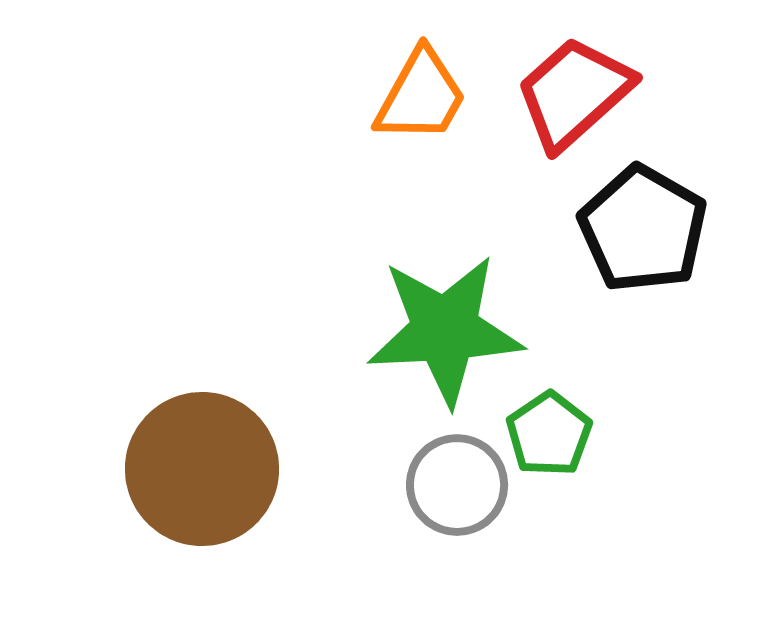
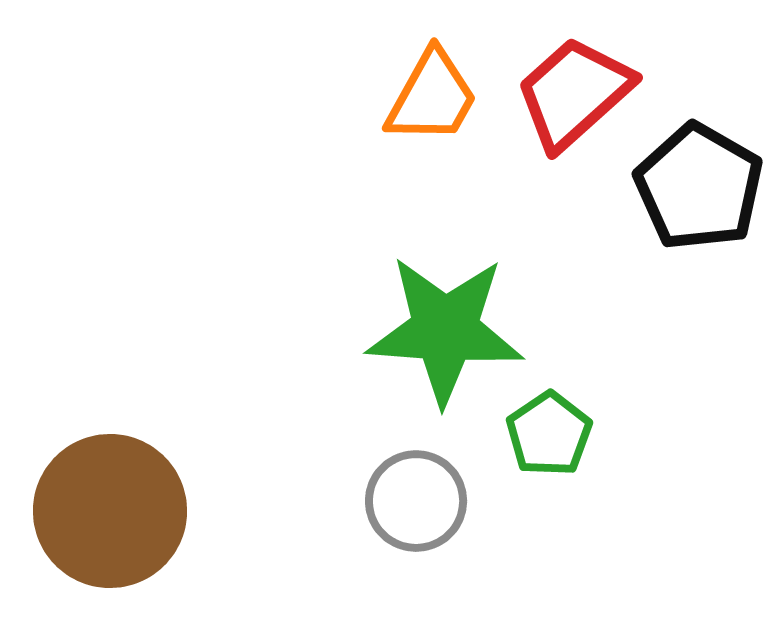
orange trapezoid: moved 11 px right, 1 px down
black pentagon: moved 56 px right, 42 px up
green star: rotated 7 degrees clockwise
brown circle: moved 92 px left, 42 px down
gray circle: moved 41 px left, 16 px down
